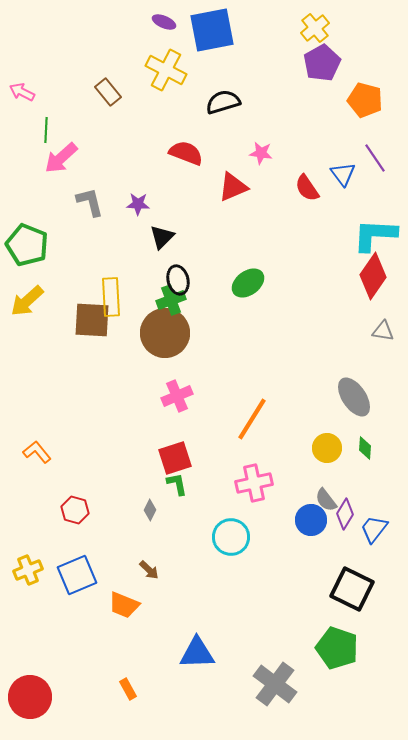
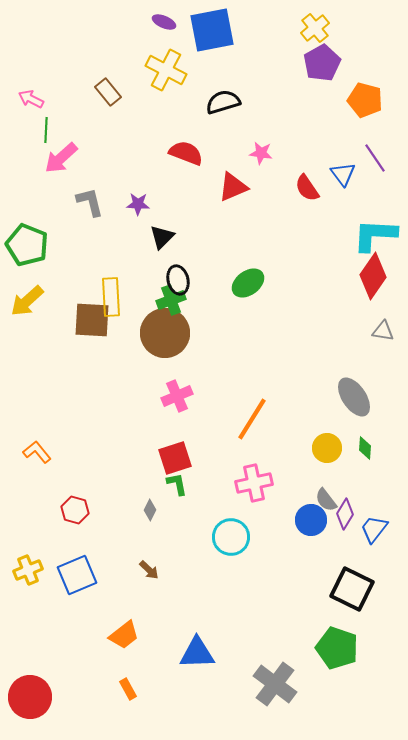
pink arrow at (22, 92): moved 9 px right, 7 px down
orange trapezoid at (124, 605): moved 30 px down; rotated 60 degrees counterclockwise
